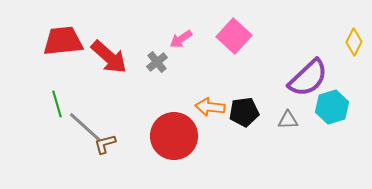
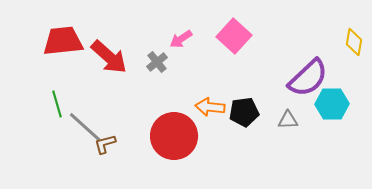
yellow diamond: rotated 16 degrees counterclockwise
cyan hexagon: moved 3 px up; rotated 16 degrees clockwise
